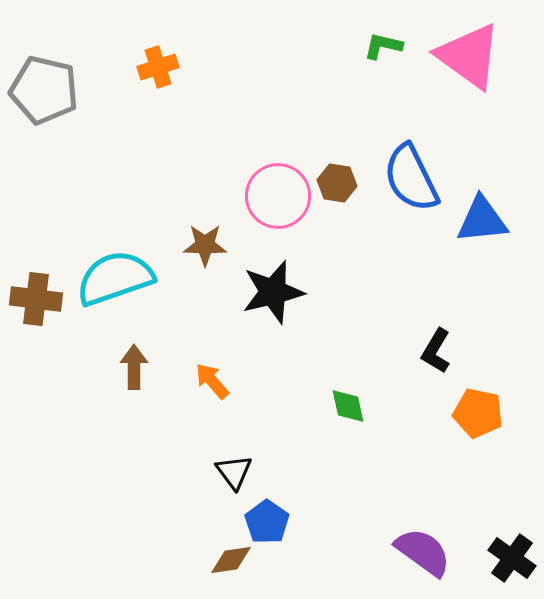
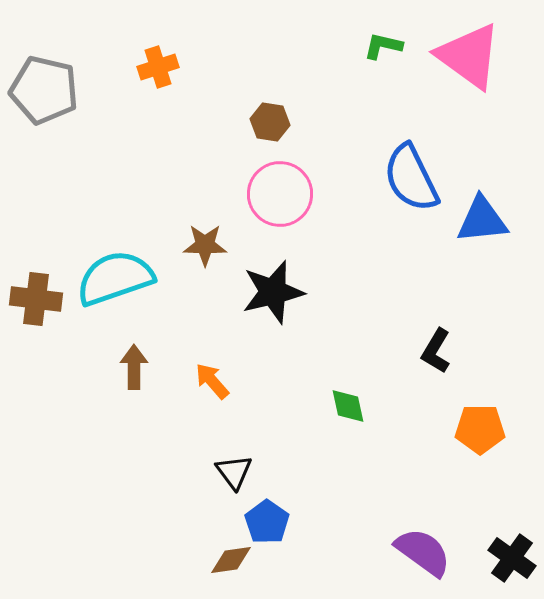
brown hexagon: moved 67 px left, 61 px up
pink circle: moved 2 px right, 2 px up
orange pentagon: moved 2 px right, 16 px down; rotated 12 degrees counterclockwise
